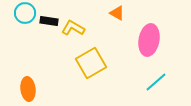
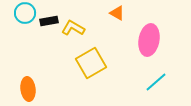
black rectangle: rotated 18 degrees counterclockwise
